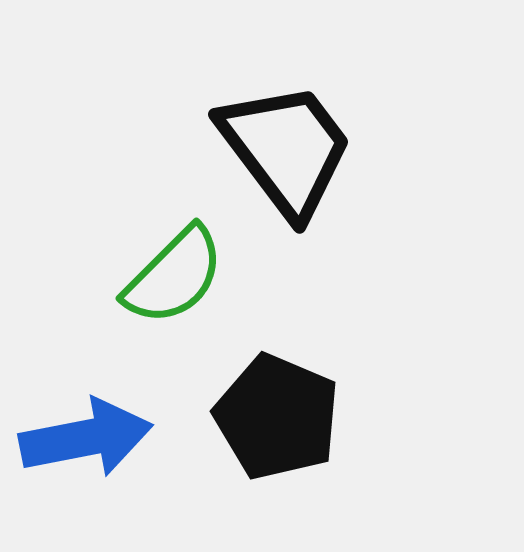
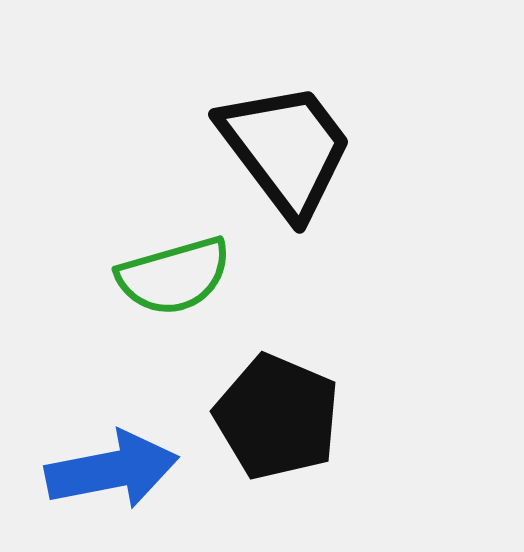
green semicircle: rotated 29 degrees clockwise
blue arrow: moved 26 px right, 32 px down
